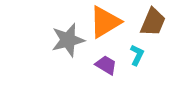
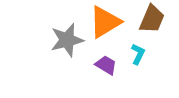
brown trapezoid: moved 1 px left, 3 px up
gray star: moved 1 px left
cyan L-shape: moved 1 px right, 1 px up
